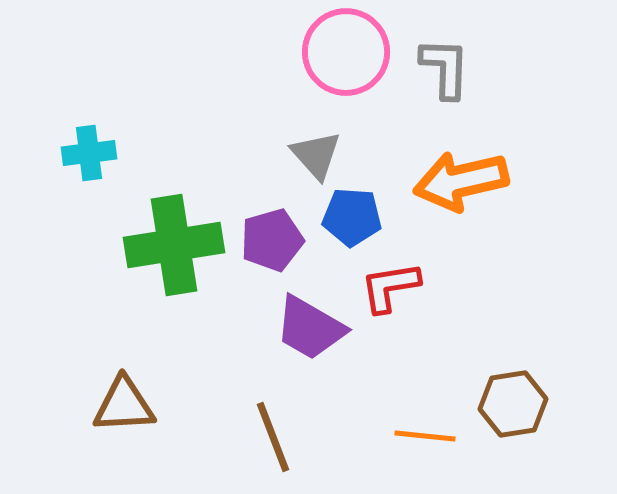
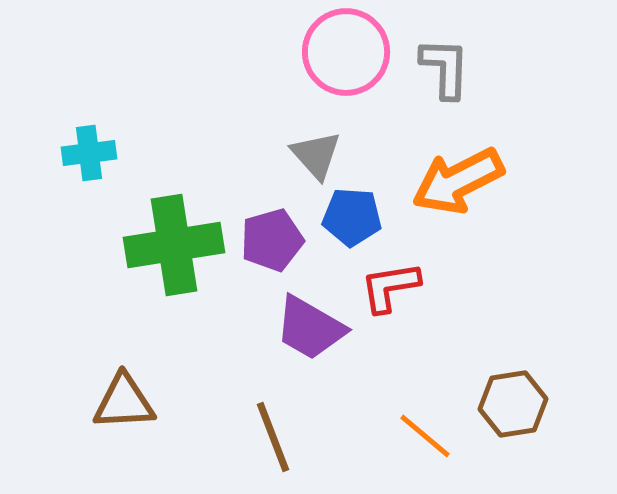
orange arrow: moved 3 px left; rotated 14 degrees counterclockwise
brown triangle: moved 3 px up
orange line: rotated 34 degrees clockwise
